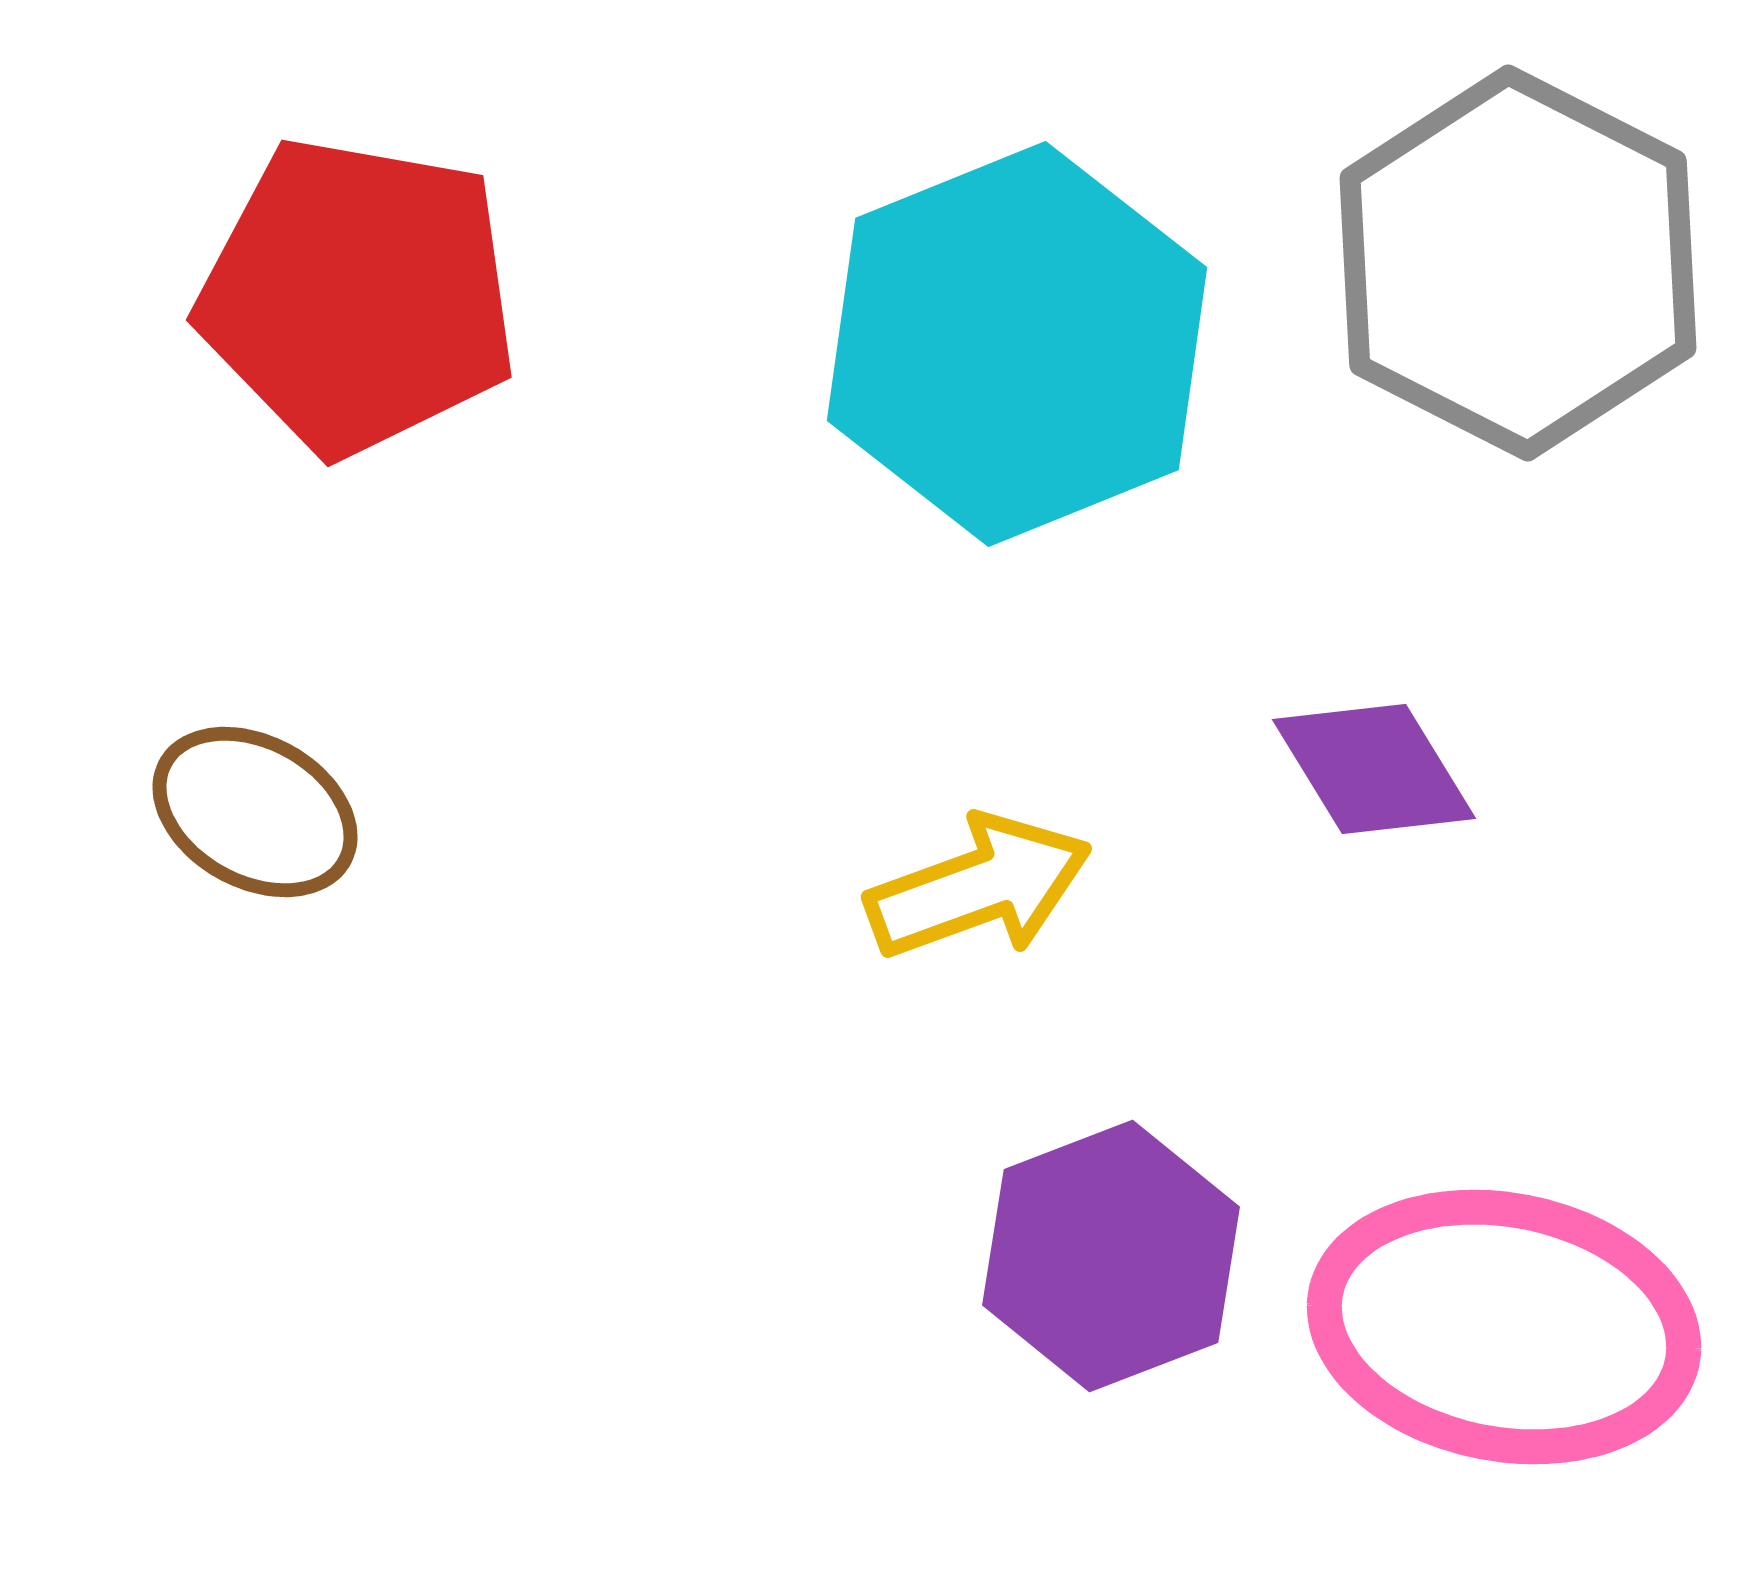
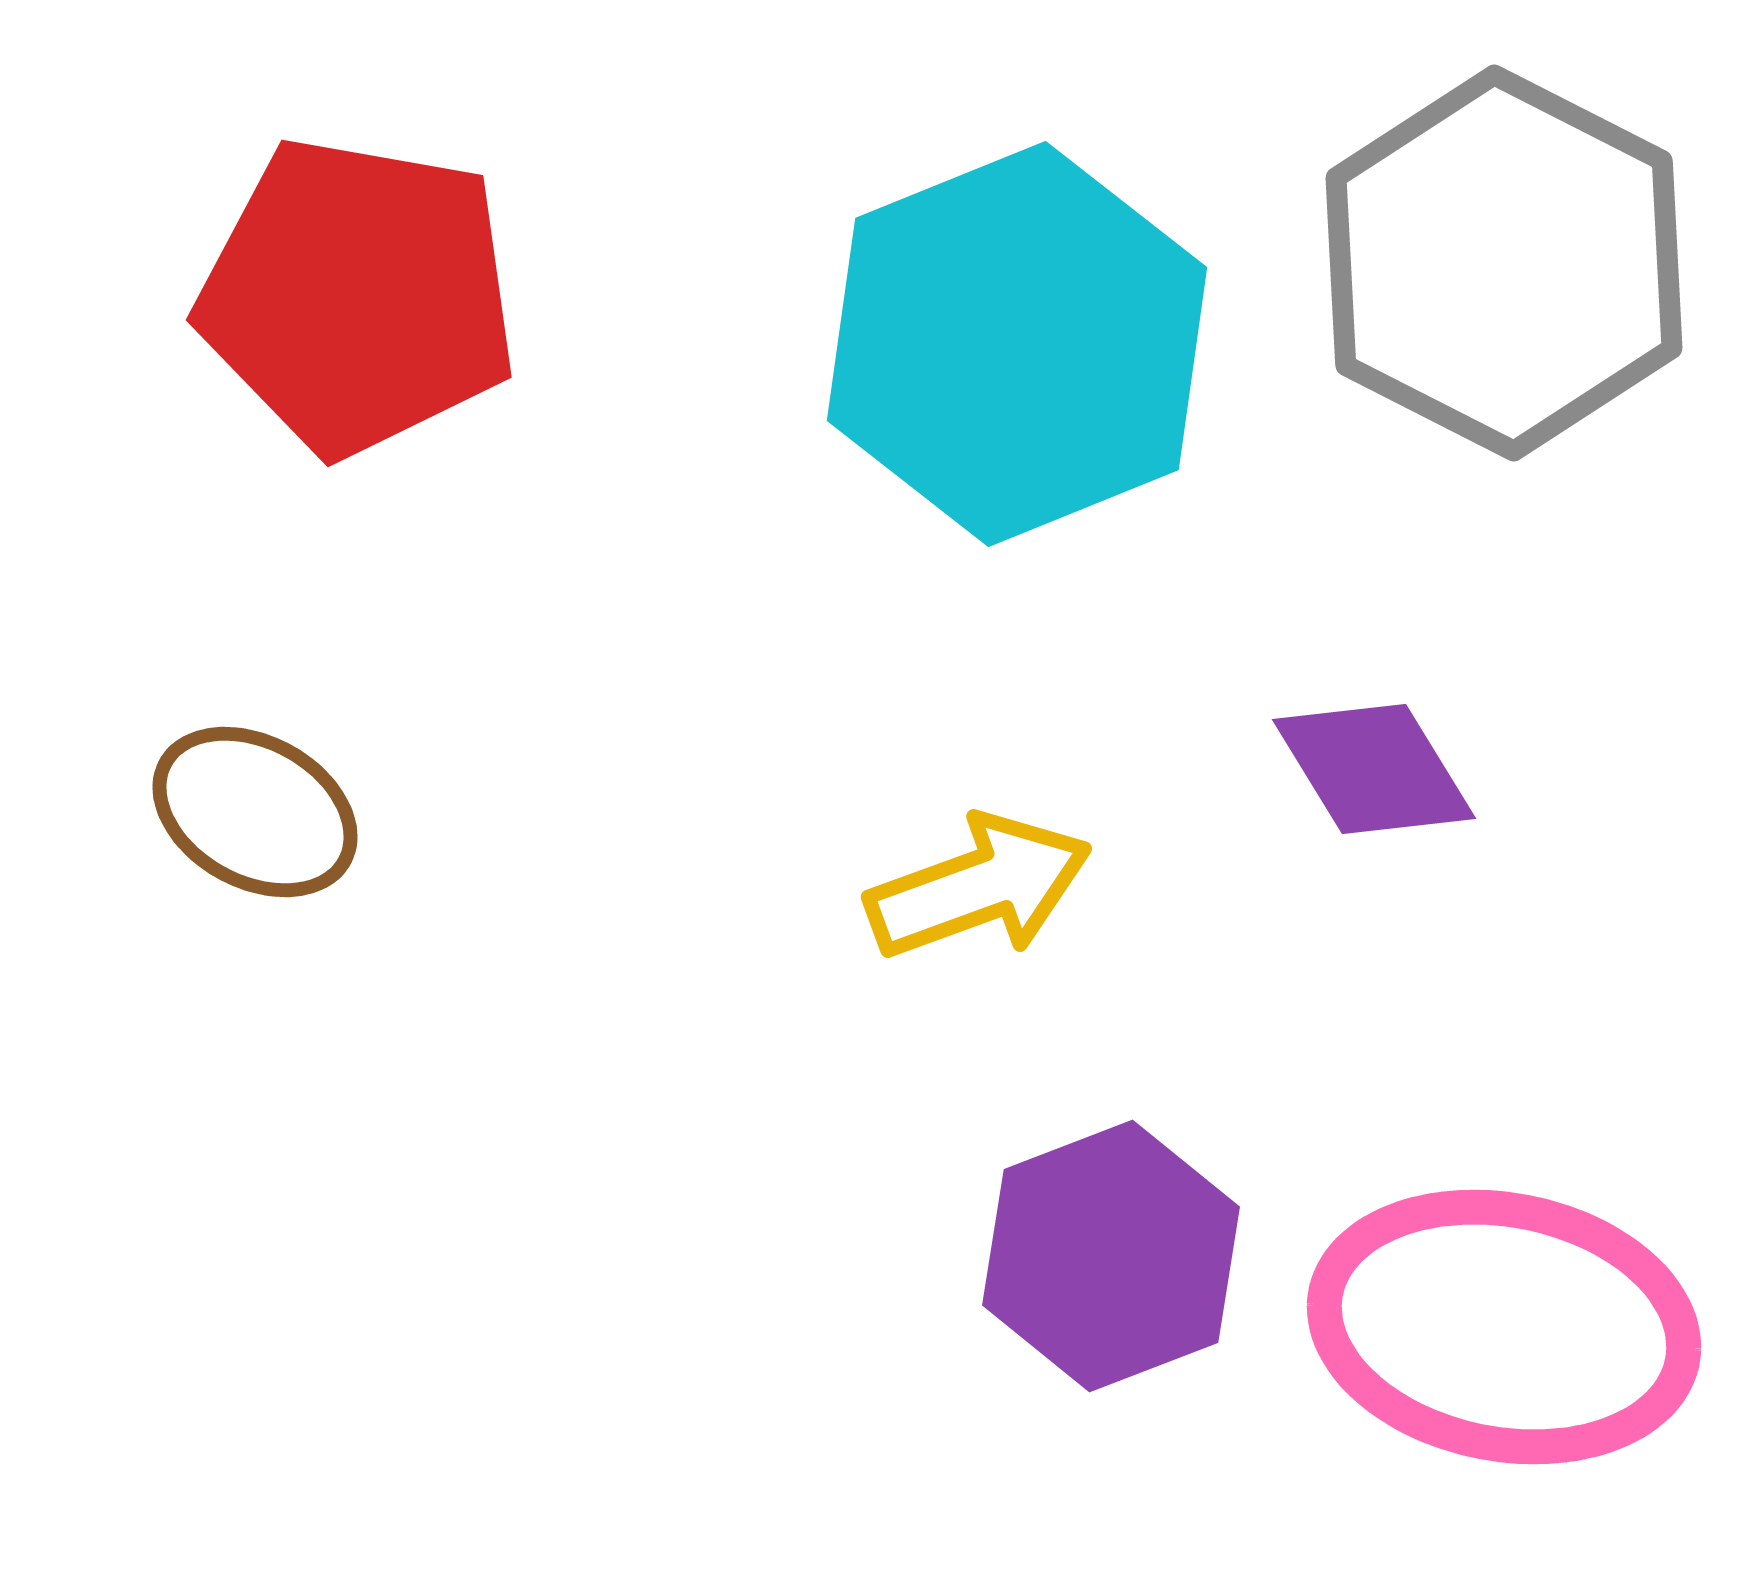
gray hexagon: moved 14 px left
